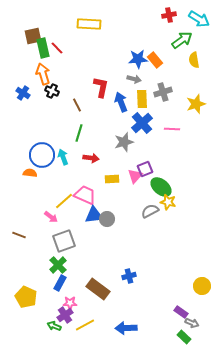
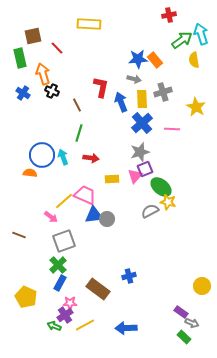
cyan arrow at (199, 19): moved 2 px right, 15 px down; rotated 140 degrees counterclockwise
green rectangle at (43, 48): moved 23 px left, 10 px down
yellow star at (196, 104): moved 3 px down; rotated 24 degrees counterclockwise
gray star at (124, 142): moved 16 px right, 10 px down
